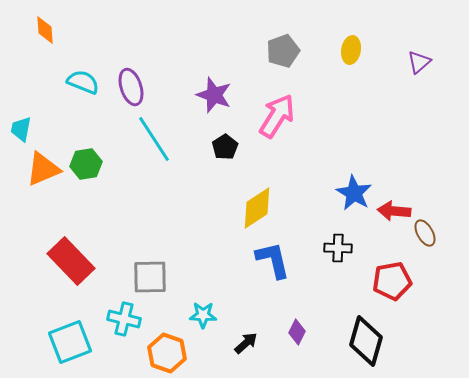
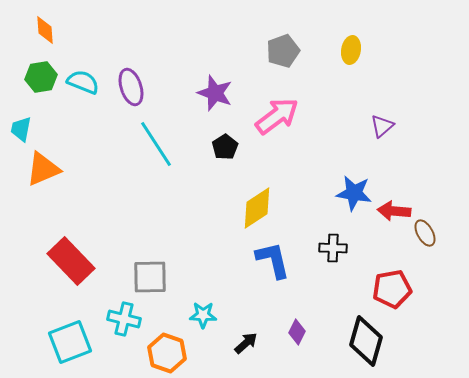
purple triangle: moved 37 px left, 64 px down
purple star: moved 1 px right, 2 px up
pink arrow: rotated 21 degrees clockwise
cyan line: moved 2 px right, 5 px down
green hexagon: moved 45 px left, 87 px up
blue star: rotated 21 degrees counterclockwise
black cross: moved 5 px left
red pentagon: moved 8 px down
